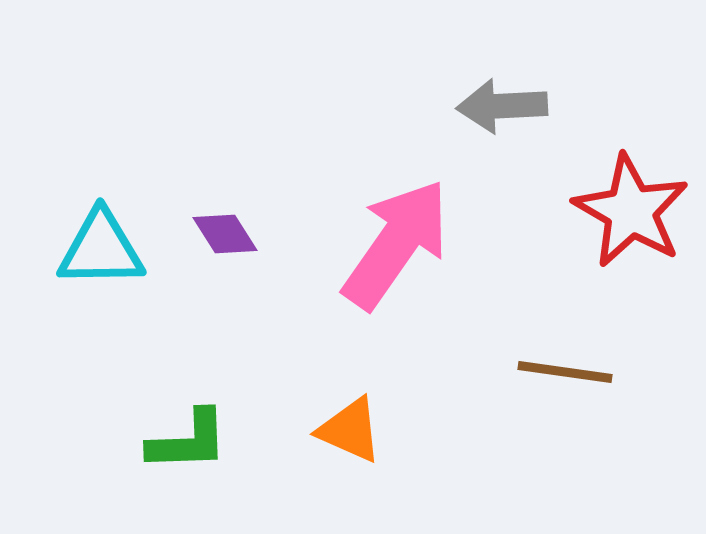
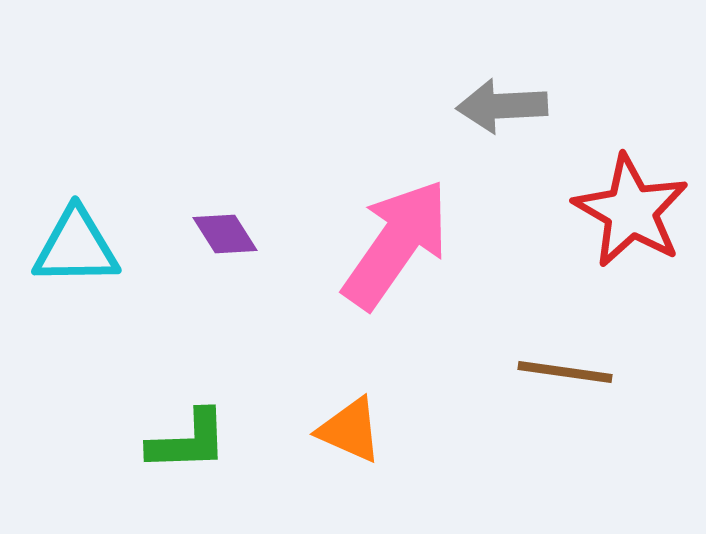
cyan triangle: moved 25 px left, 2 px up
